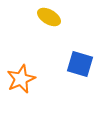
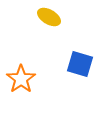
orange star: rotated 12 degrees counterclockwise
